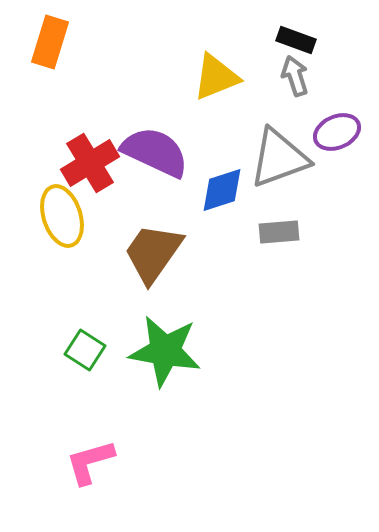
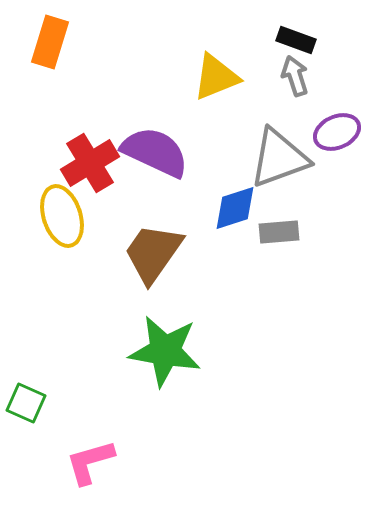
blue diamond: moved 13 px right, 18 px down
green square: moved 59 px left, 53 px down; rotated 9 degrees counterclockwise
